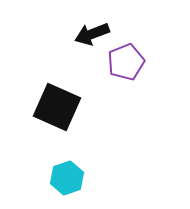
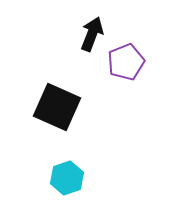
black arrow: rotated 132 degrees clockwise
